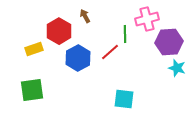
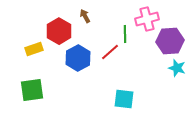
purple hexagon: moved 1 px right, 1 px up
